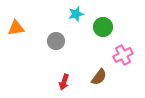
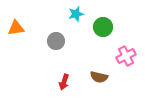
pink cross: moved 3 px right, 1 px down
brown semicircle: rotated 66 degrees clockwise
